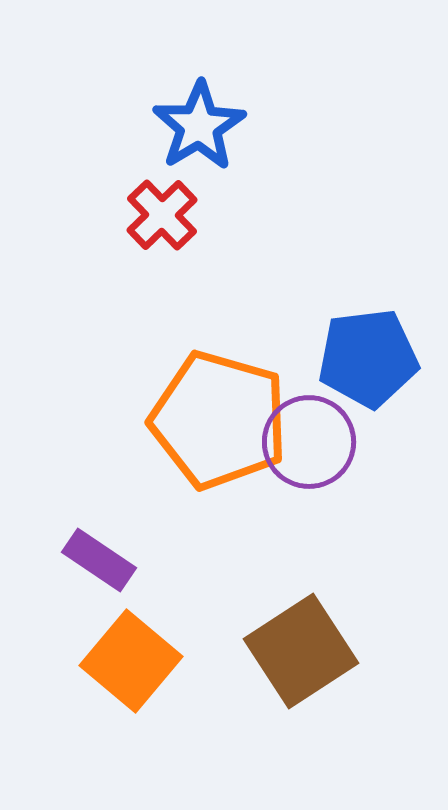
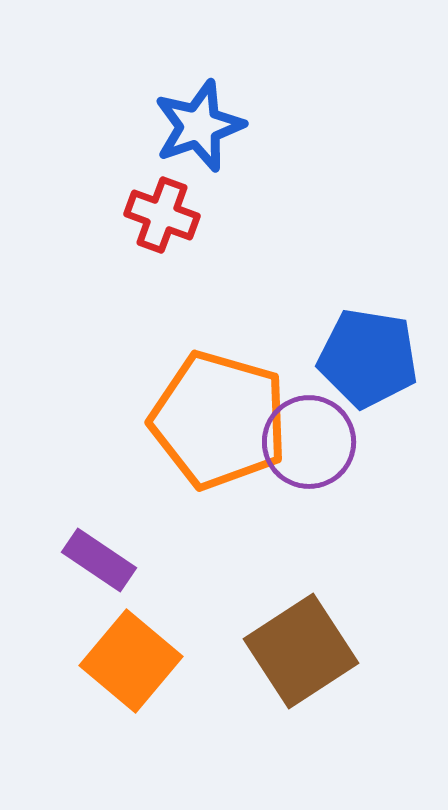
blue star: rotated 12 degrees clockwise
red cross: rotated 26 degrees counterclockwise
blue pentagon: rotated 16 degrees clockwise
